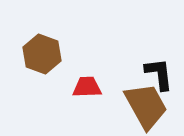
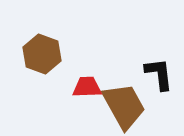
brown trapezoid: moved 22 px left
